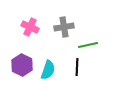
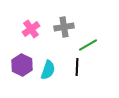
pink cross: moved 1 px right, 2 px down; rotated 30 degrees clockwise
green line: rotated 18 degrees counterclockwise
